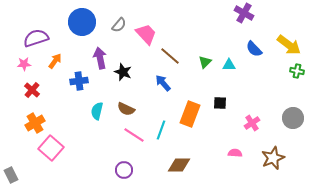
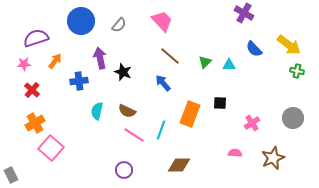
blue circle: moved 1 px left, 1 px up
pink trapezoid: moved 16 px right, 13 px up
brown semicircle: moved 1 px right, 2 px down
